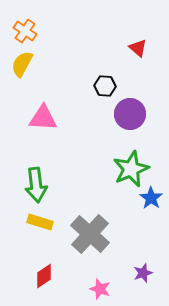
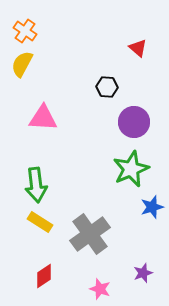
black hexagon: moved 2 px right, 1 px down
purple circle: moved 4 px right, 8 px down
blue star: moved 1 px right, 9 px down; rotated 20 degrees clockwise
yellow rectangle: rotated 15 degrees clockwise
gray cross: rotated 12 degrees clockwise
